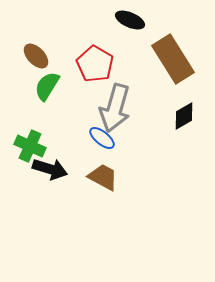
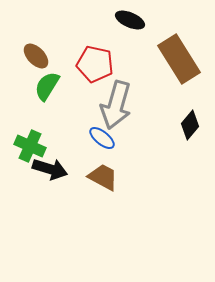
brown rectangle: moved 6 px right
red pentagon: rotated 18 degrees counterclockwise
gray arrow: moved 1 px right, 3 px up
black diamond: moved 6 px right, 9 px down; rotated 20 degrees counterclockwise
